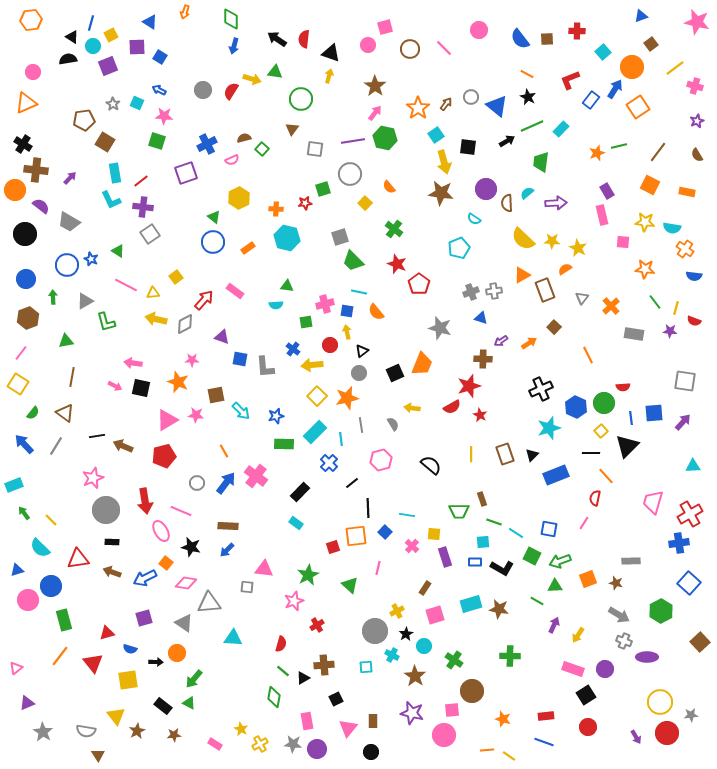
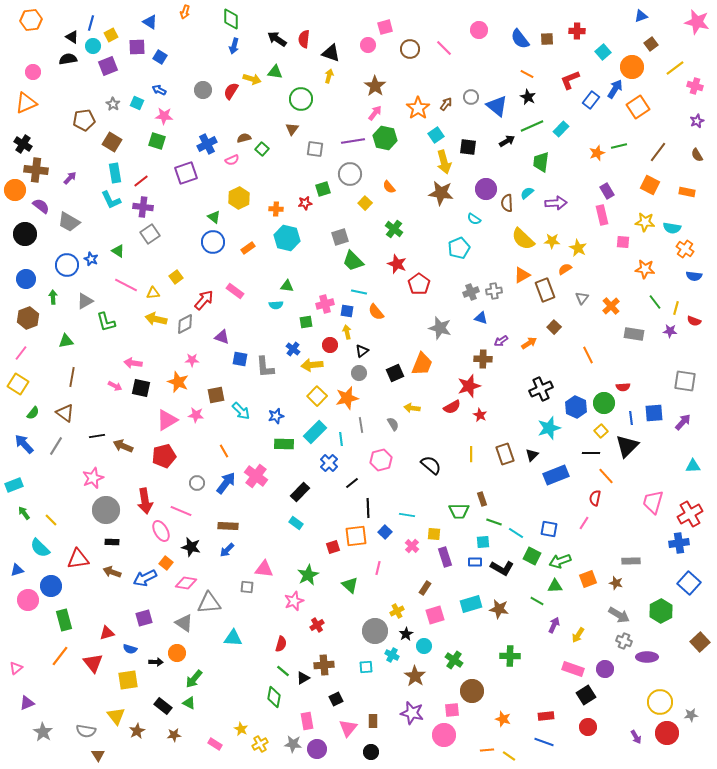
brown square at (105, 142): moved 7 px right
